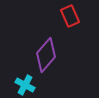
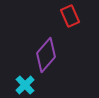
cyan cross: rotated 18 degrees clockwise
